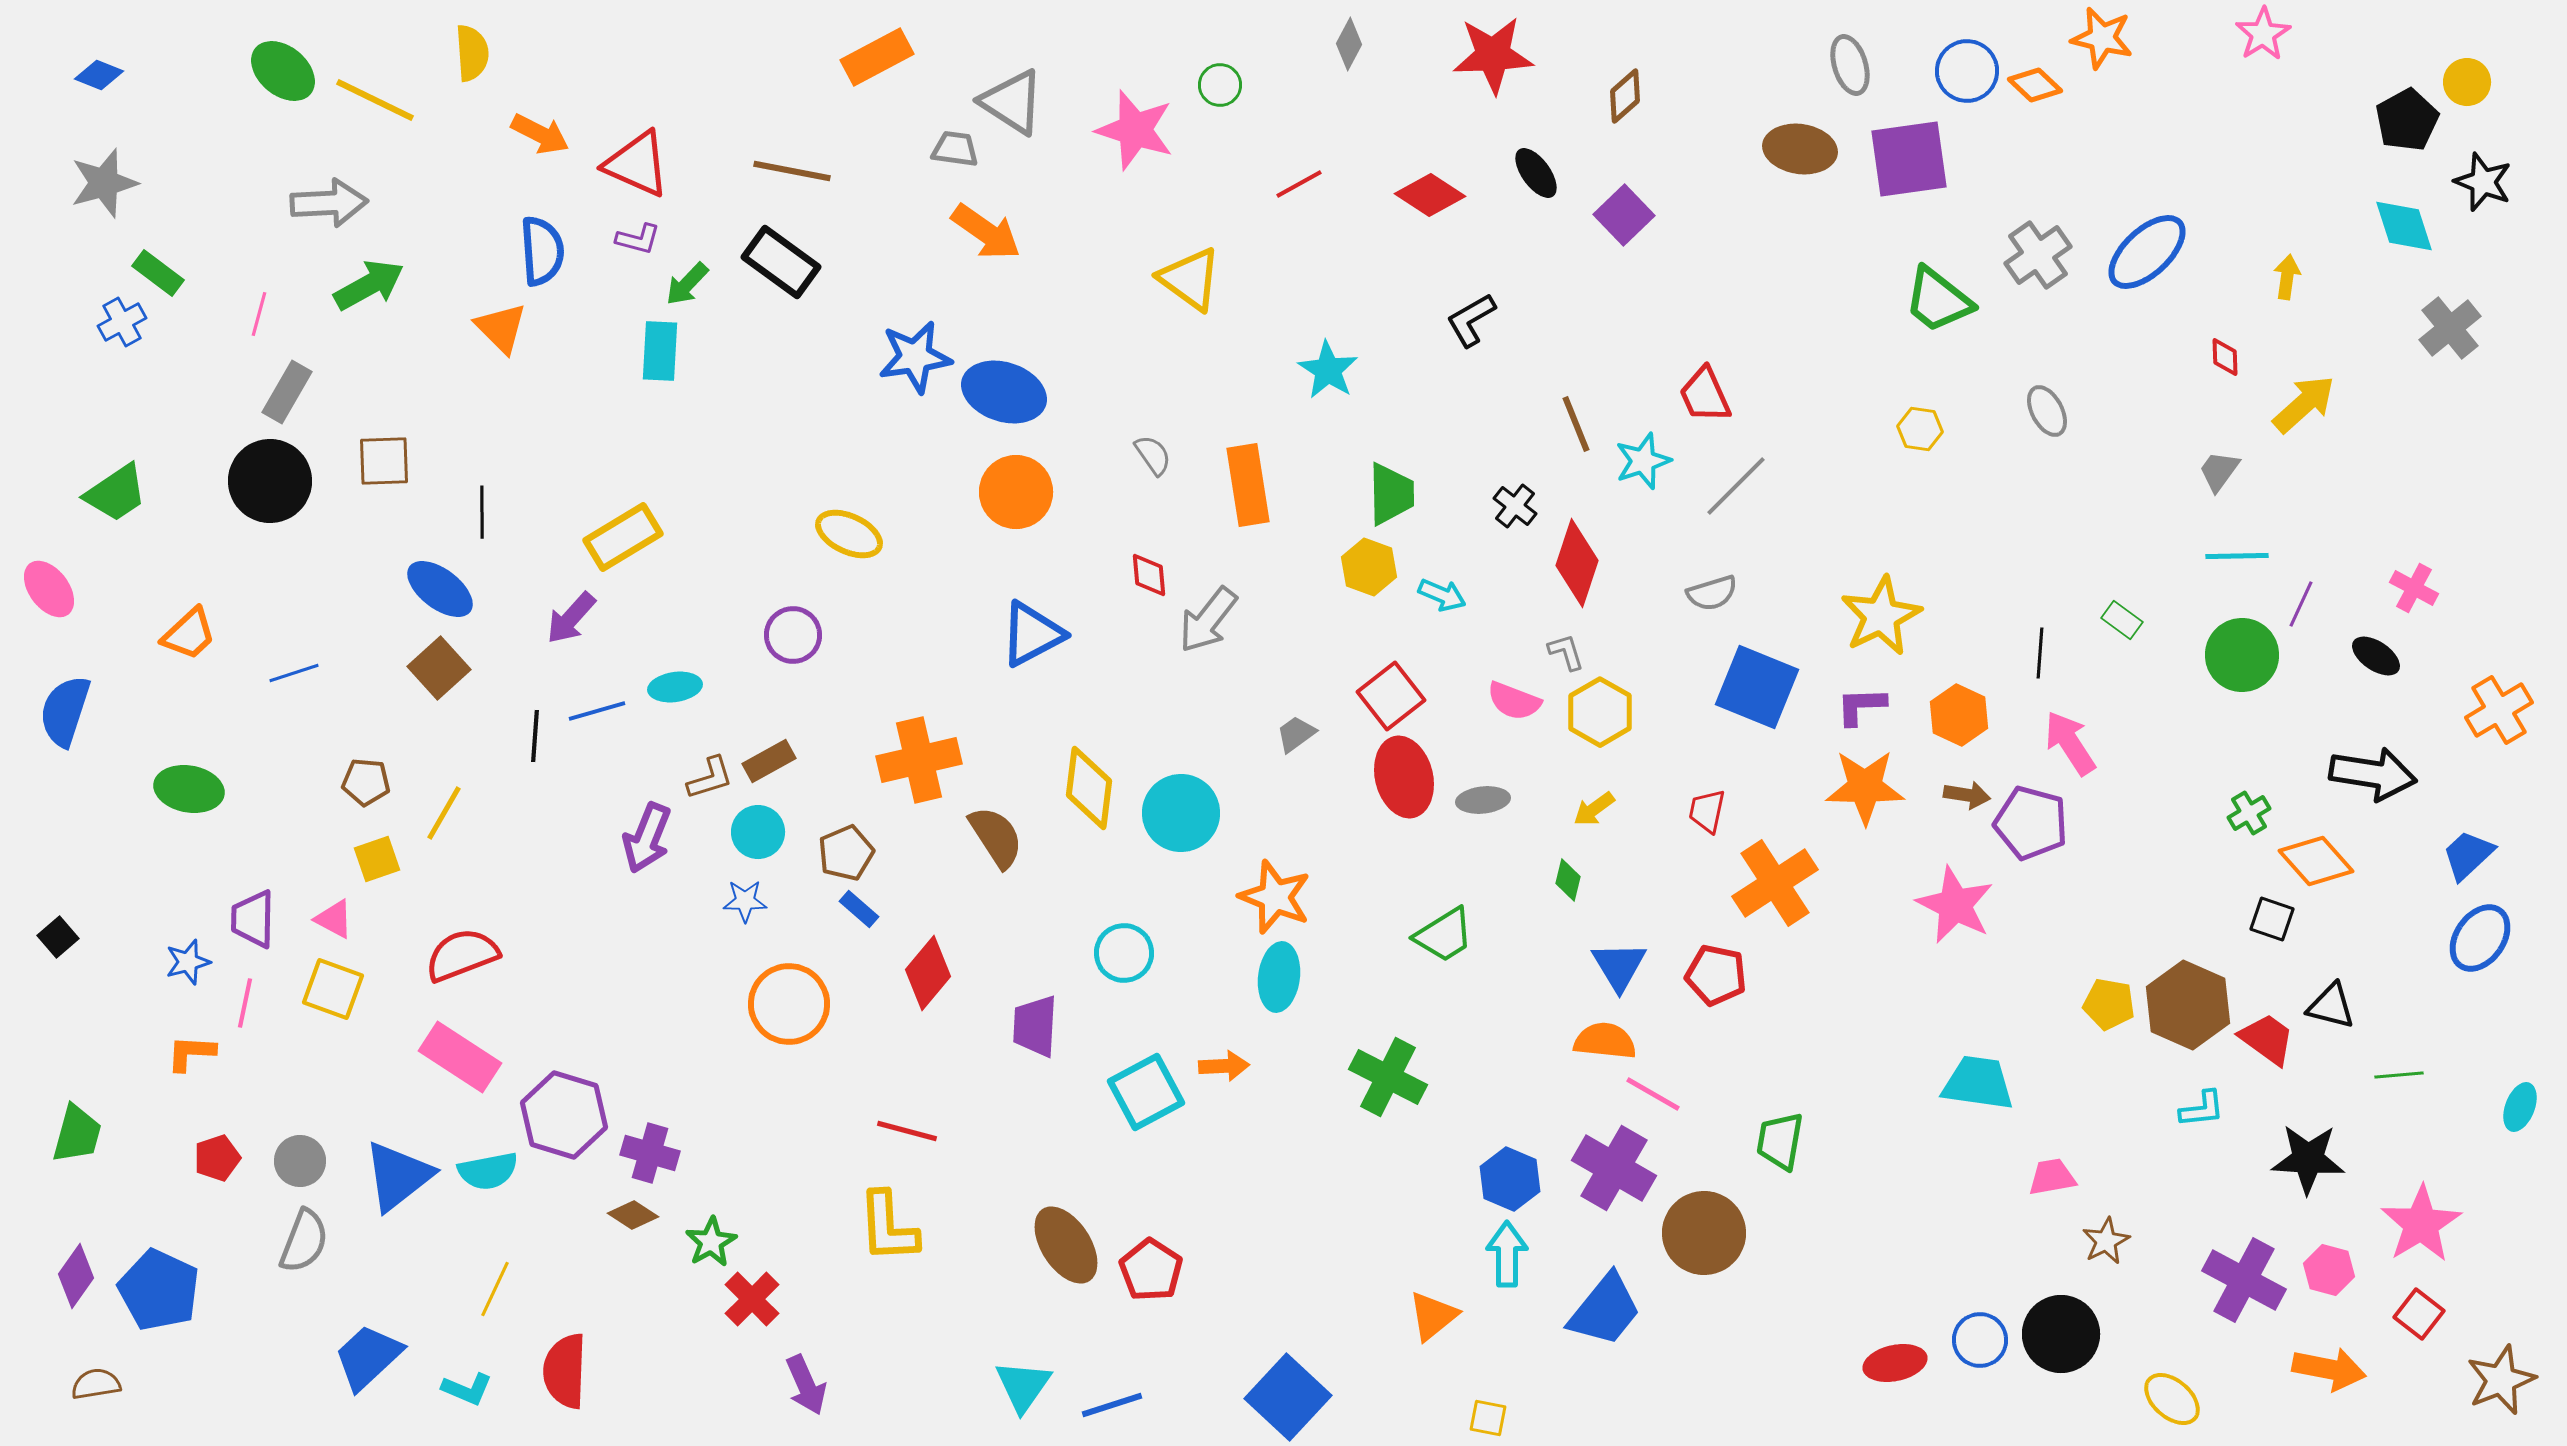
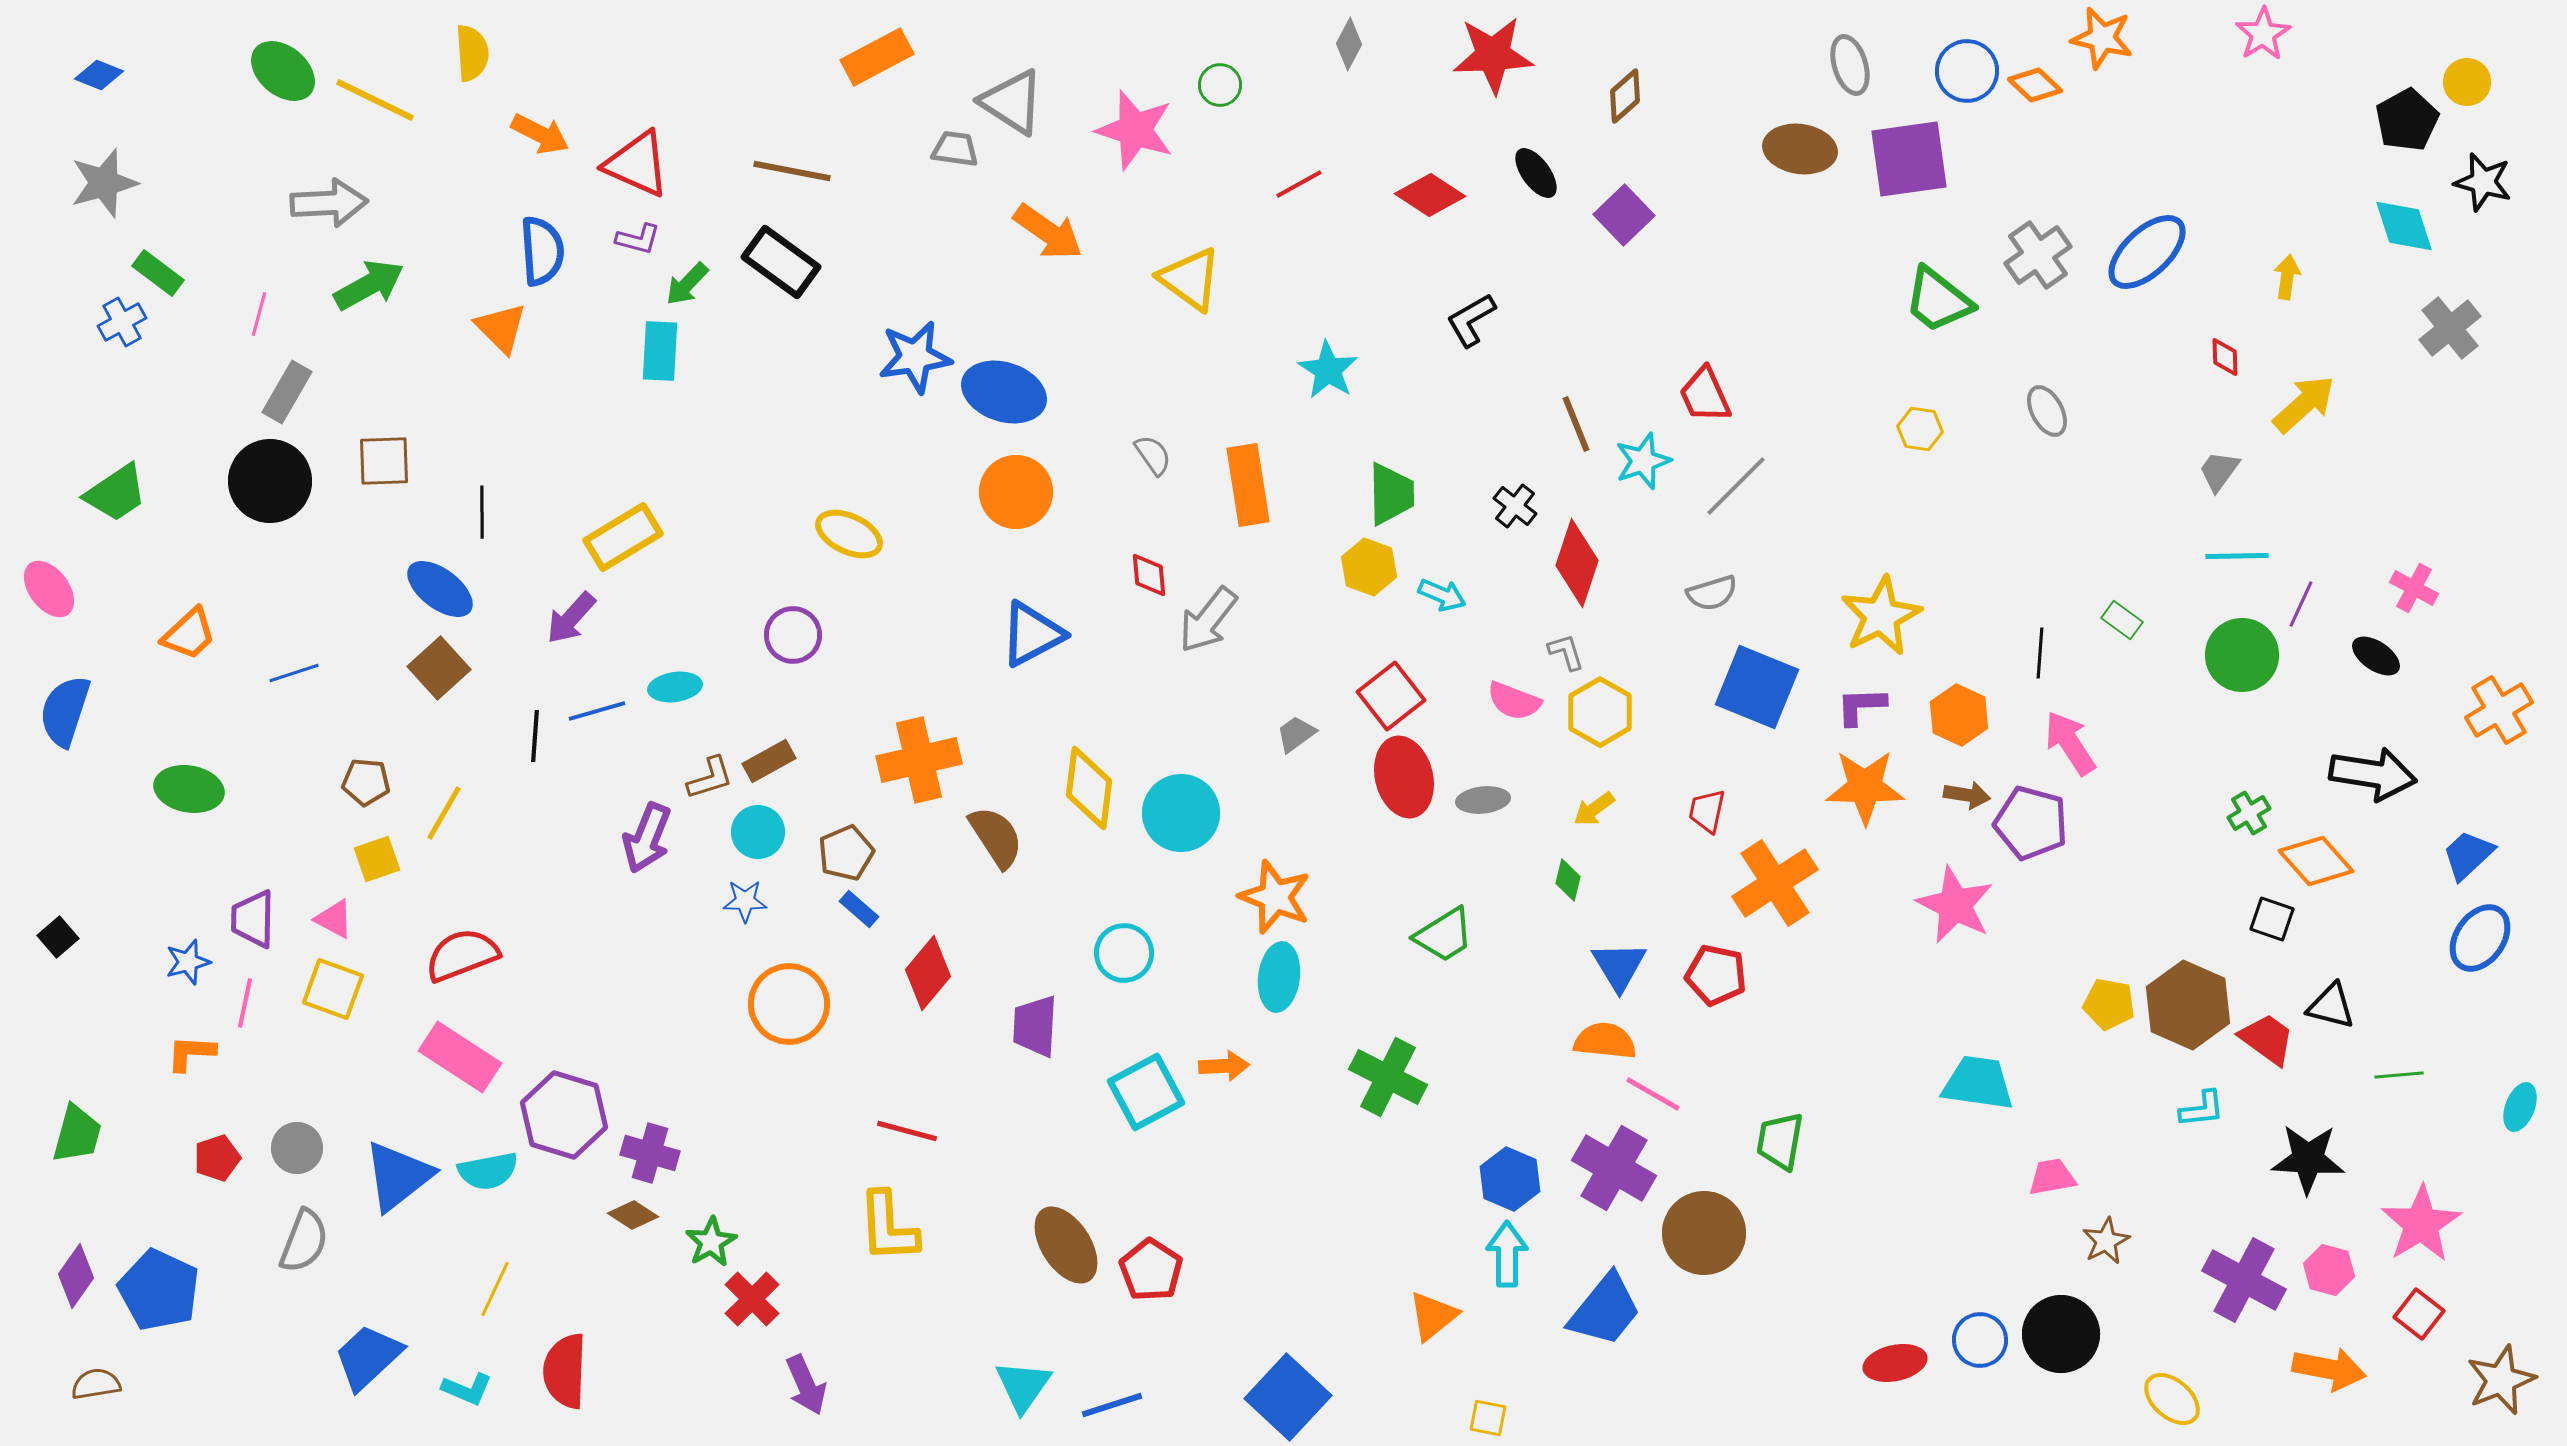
black star at (2483, 182): rotated 6 degrees counterclockwise
orange arrow at (986, 232): moved 62 px right
gray circle at (300, 1161): moved 3 px left, 13 px up
